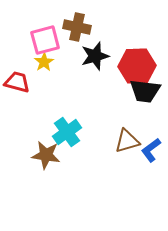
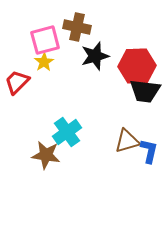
red trapezoid: rotated 60 degrees counterclockwise
blue L-shape: moved 2 px left, 1 px down; rotated 140 degrees clockwise
